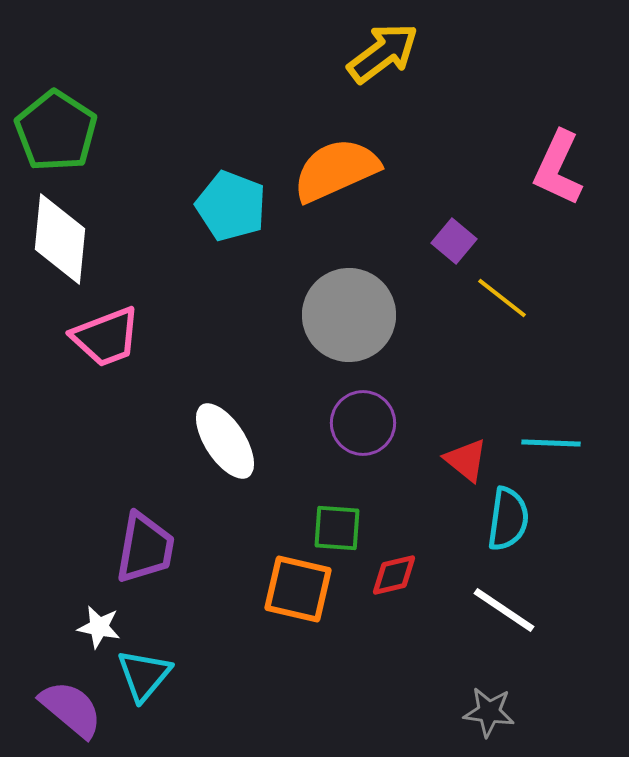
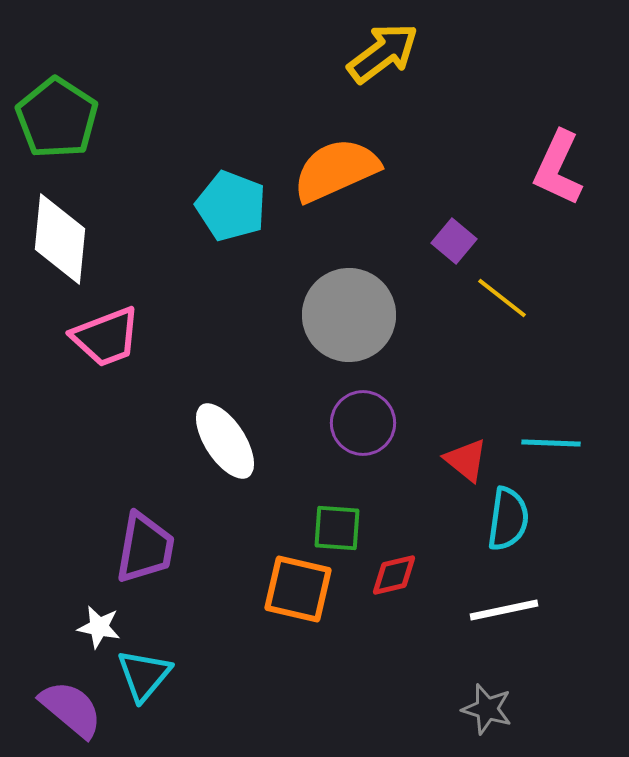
green pentagon: moved 1 px right, 13 px up
white line: rotated 46 degrees counterclockwise
gray star: moved 2 px left, 3 px up; rotated 9 degrees clockwise
